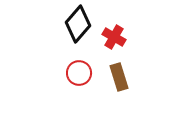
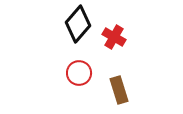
brown rectangle: moved 13 px down
